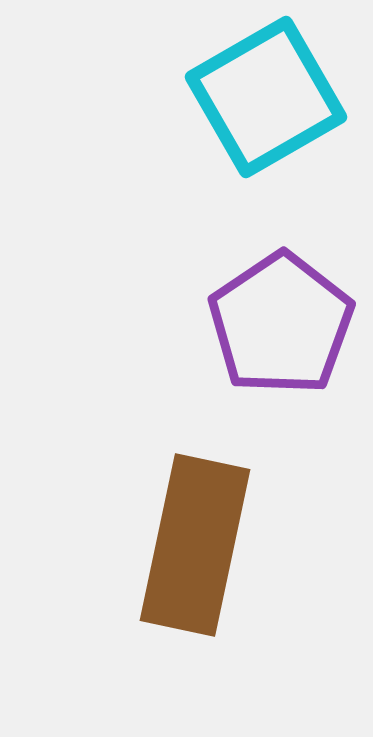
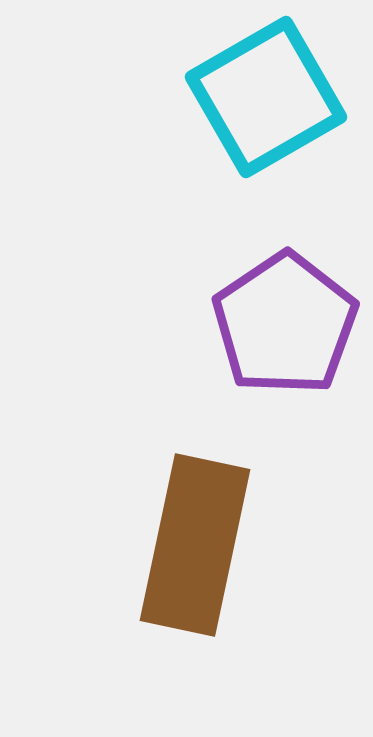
purple pentagon: moved 4 px right
